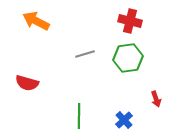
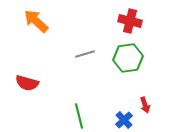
orange arrow: rotated 16 degrees clockwise
red arrow: moved 11 px left, 6 px down
green line: rotated 15 degrees counterclockwise
